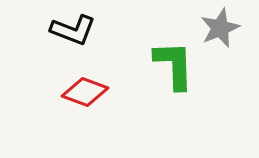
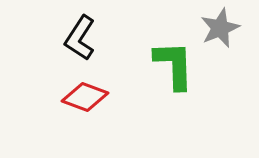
black L-shape: moved 7 px right, 8 px down; rotated 102 degrees clockwise
red diamond: moved 5 px down
